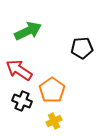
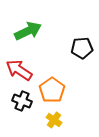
yellow cross: moved 1 px up; rotated 28 degrees counterclockwise
